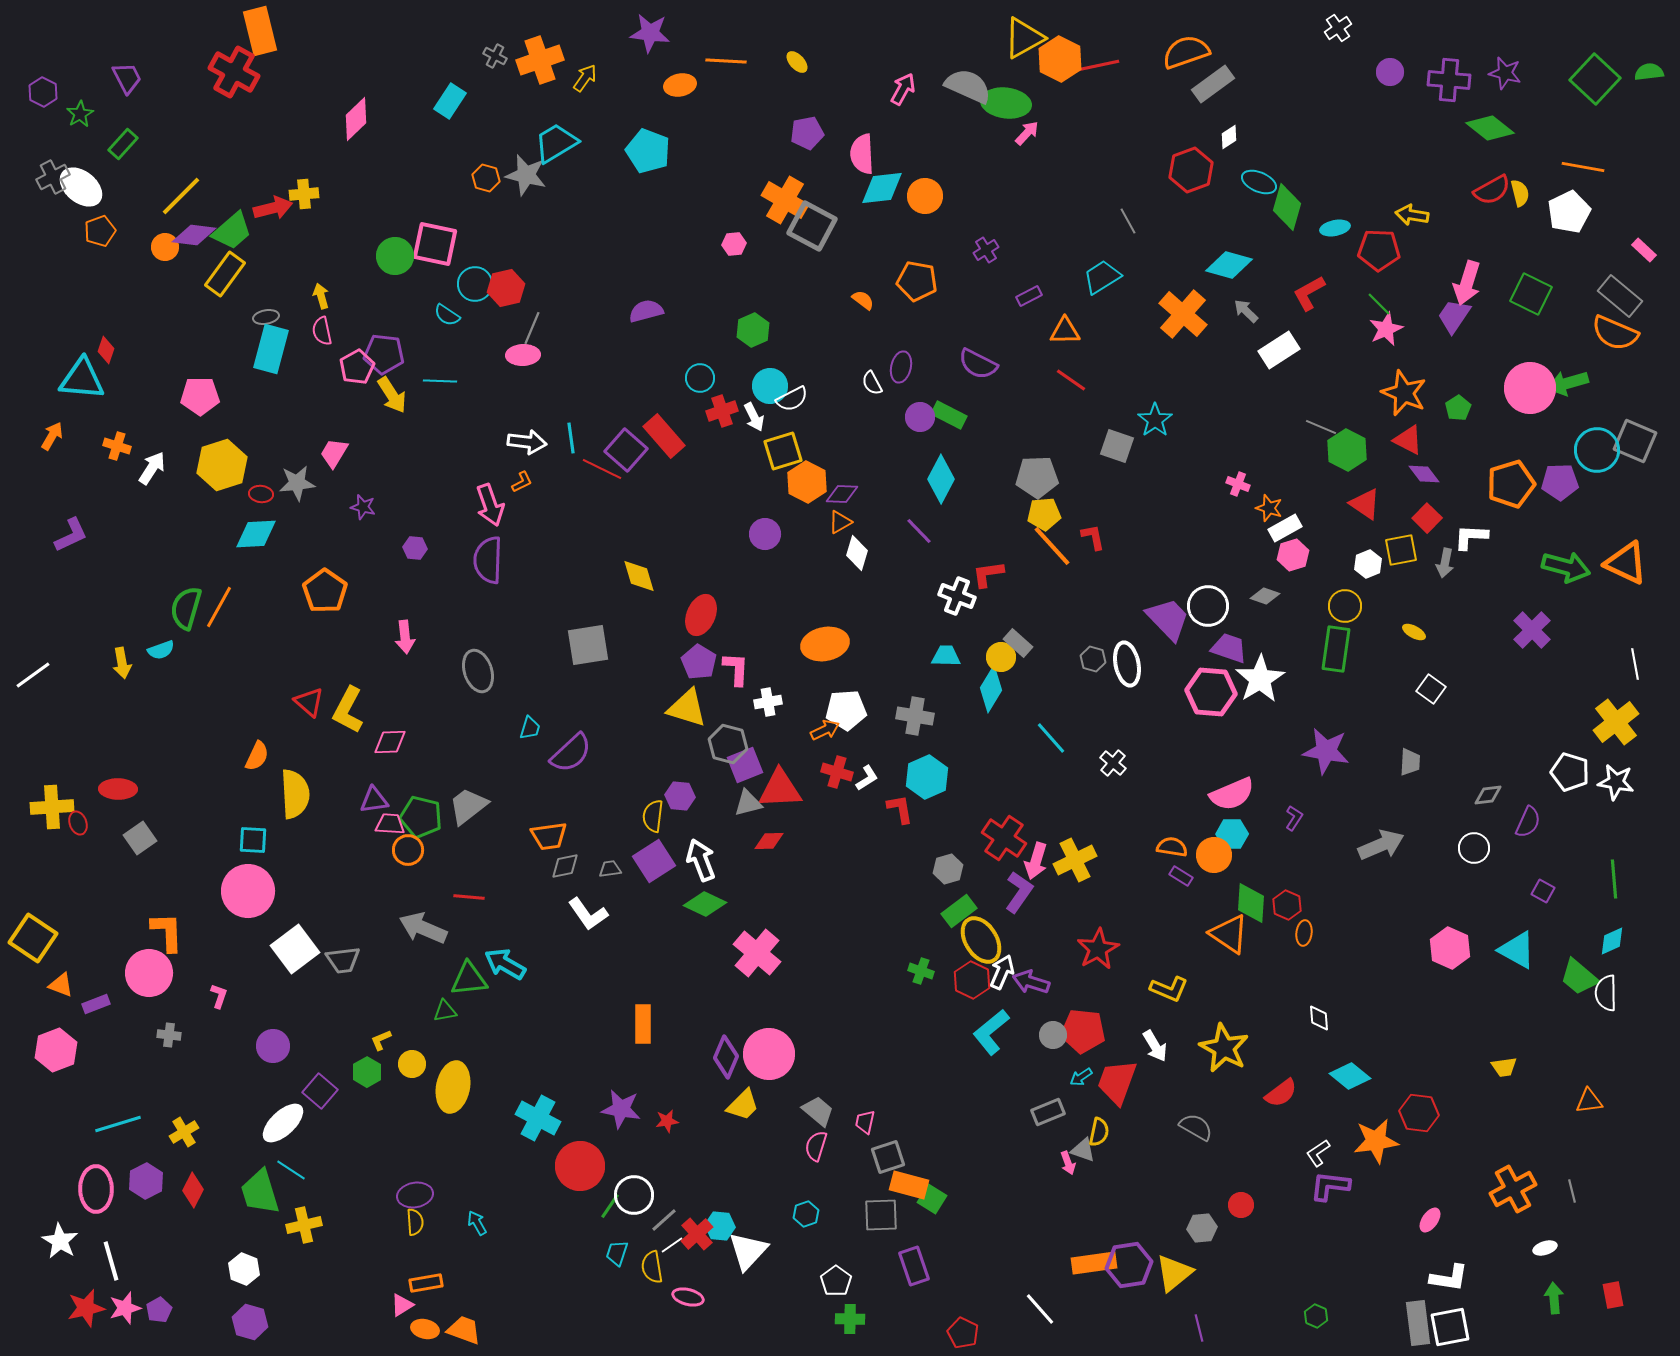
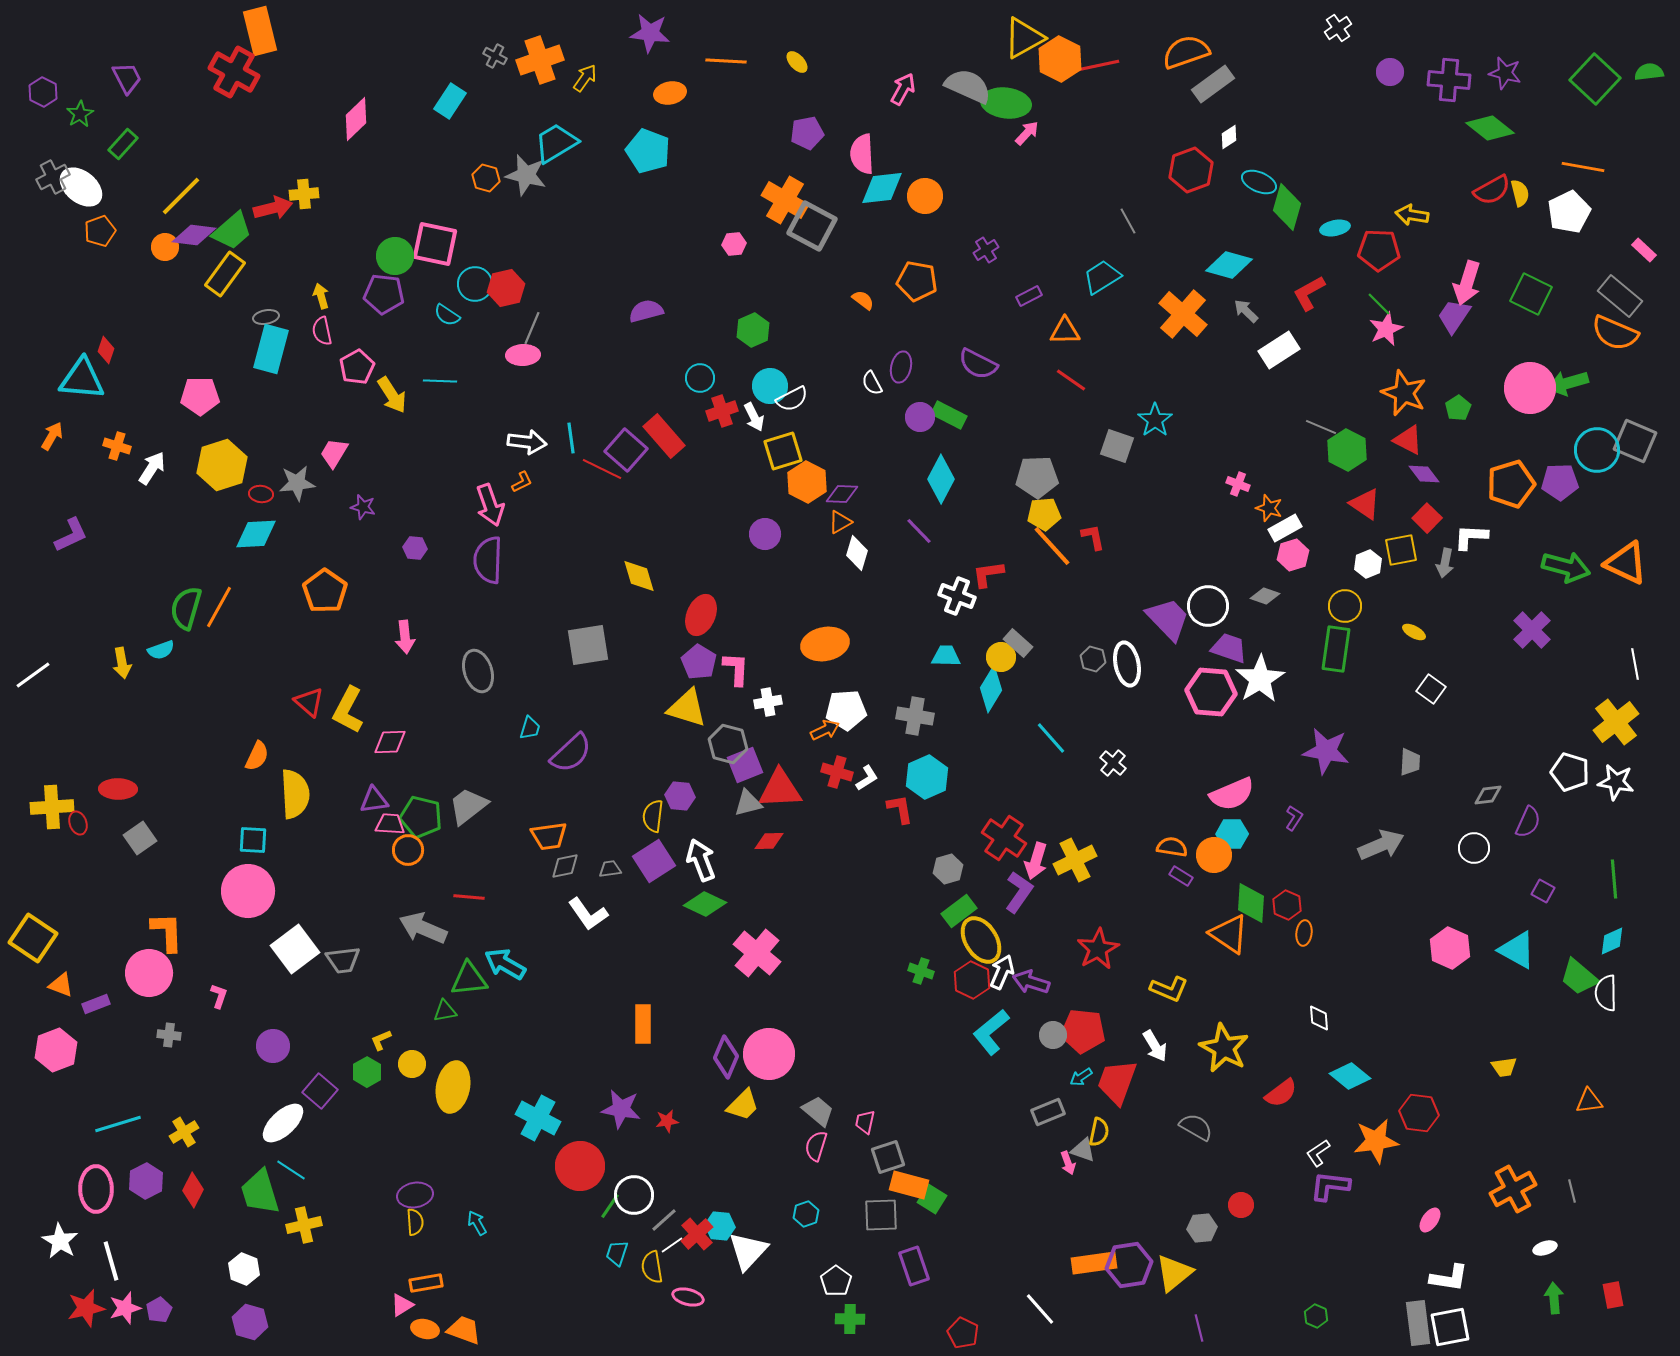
orange ellipse at (680, 85): moved 10 px left, 8 px down
purple pentagon at (384, 354): moved 60 px up
